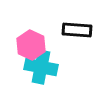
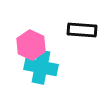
black rectangle: moved 5 px right
